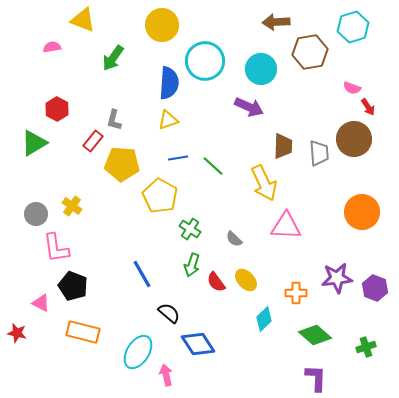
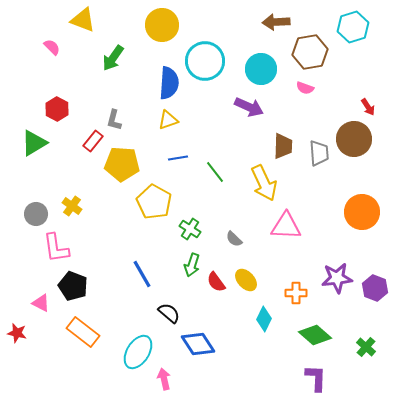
pink semicircle at (52, 47): rotated 54 degrees clockwise
pink semicircle at (352, 88): moved 47 px left
green line at (213, 166): moved 2 px right, 6 px down; rotated 10 degrees clockwise
yellow pentagon at (160, 196): moved 6 px left, 6 px down
cyan diamond at (264, 319): rotated 20 degrees counterclockwise
orange rectangle at (83, 332): rotated 24 degrees clockwise
green cross at (366, 347): rotated 30 degrees counterclockwise
pink arrow at (166, 375): moved 2 px left, 4 px down
